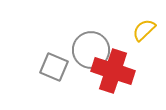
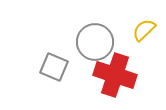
gray circle: moved 4 px right, 8 px up
red cross: moved 2 px right, 4 px down
